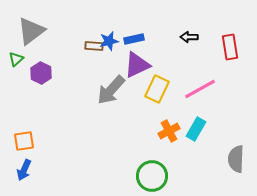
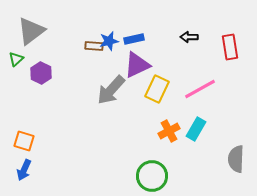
orange square: rotated 25 degrees clockwise
